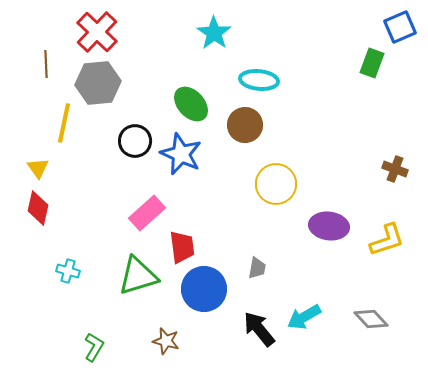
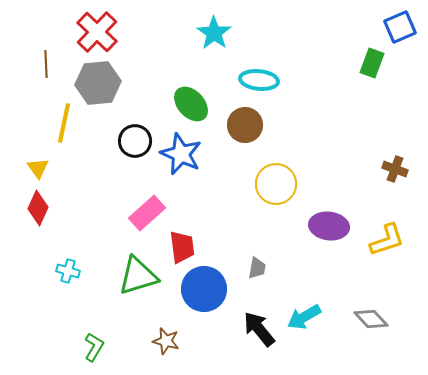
red diamond: rotated 12 degrees clockwise
